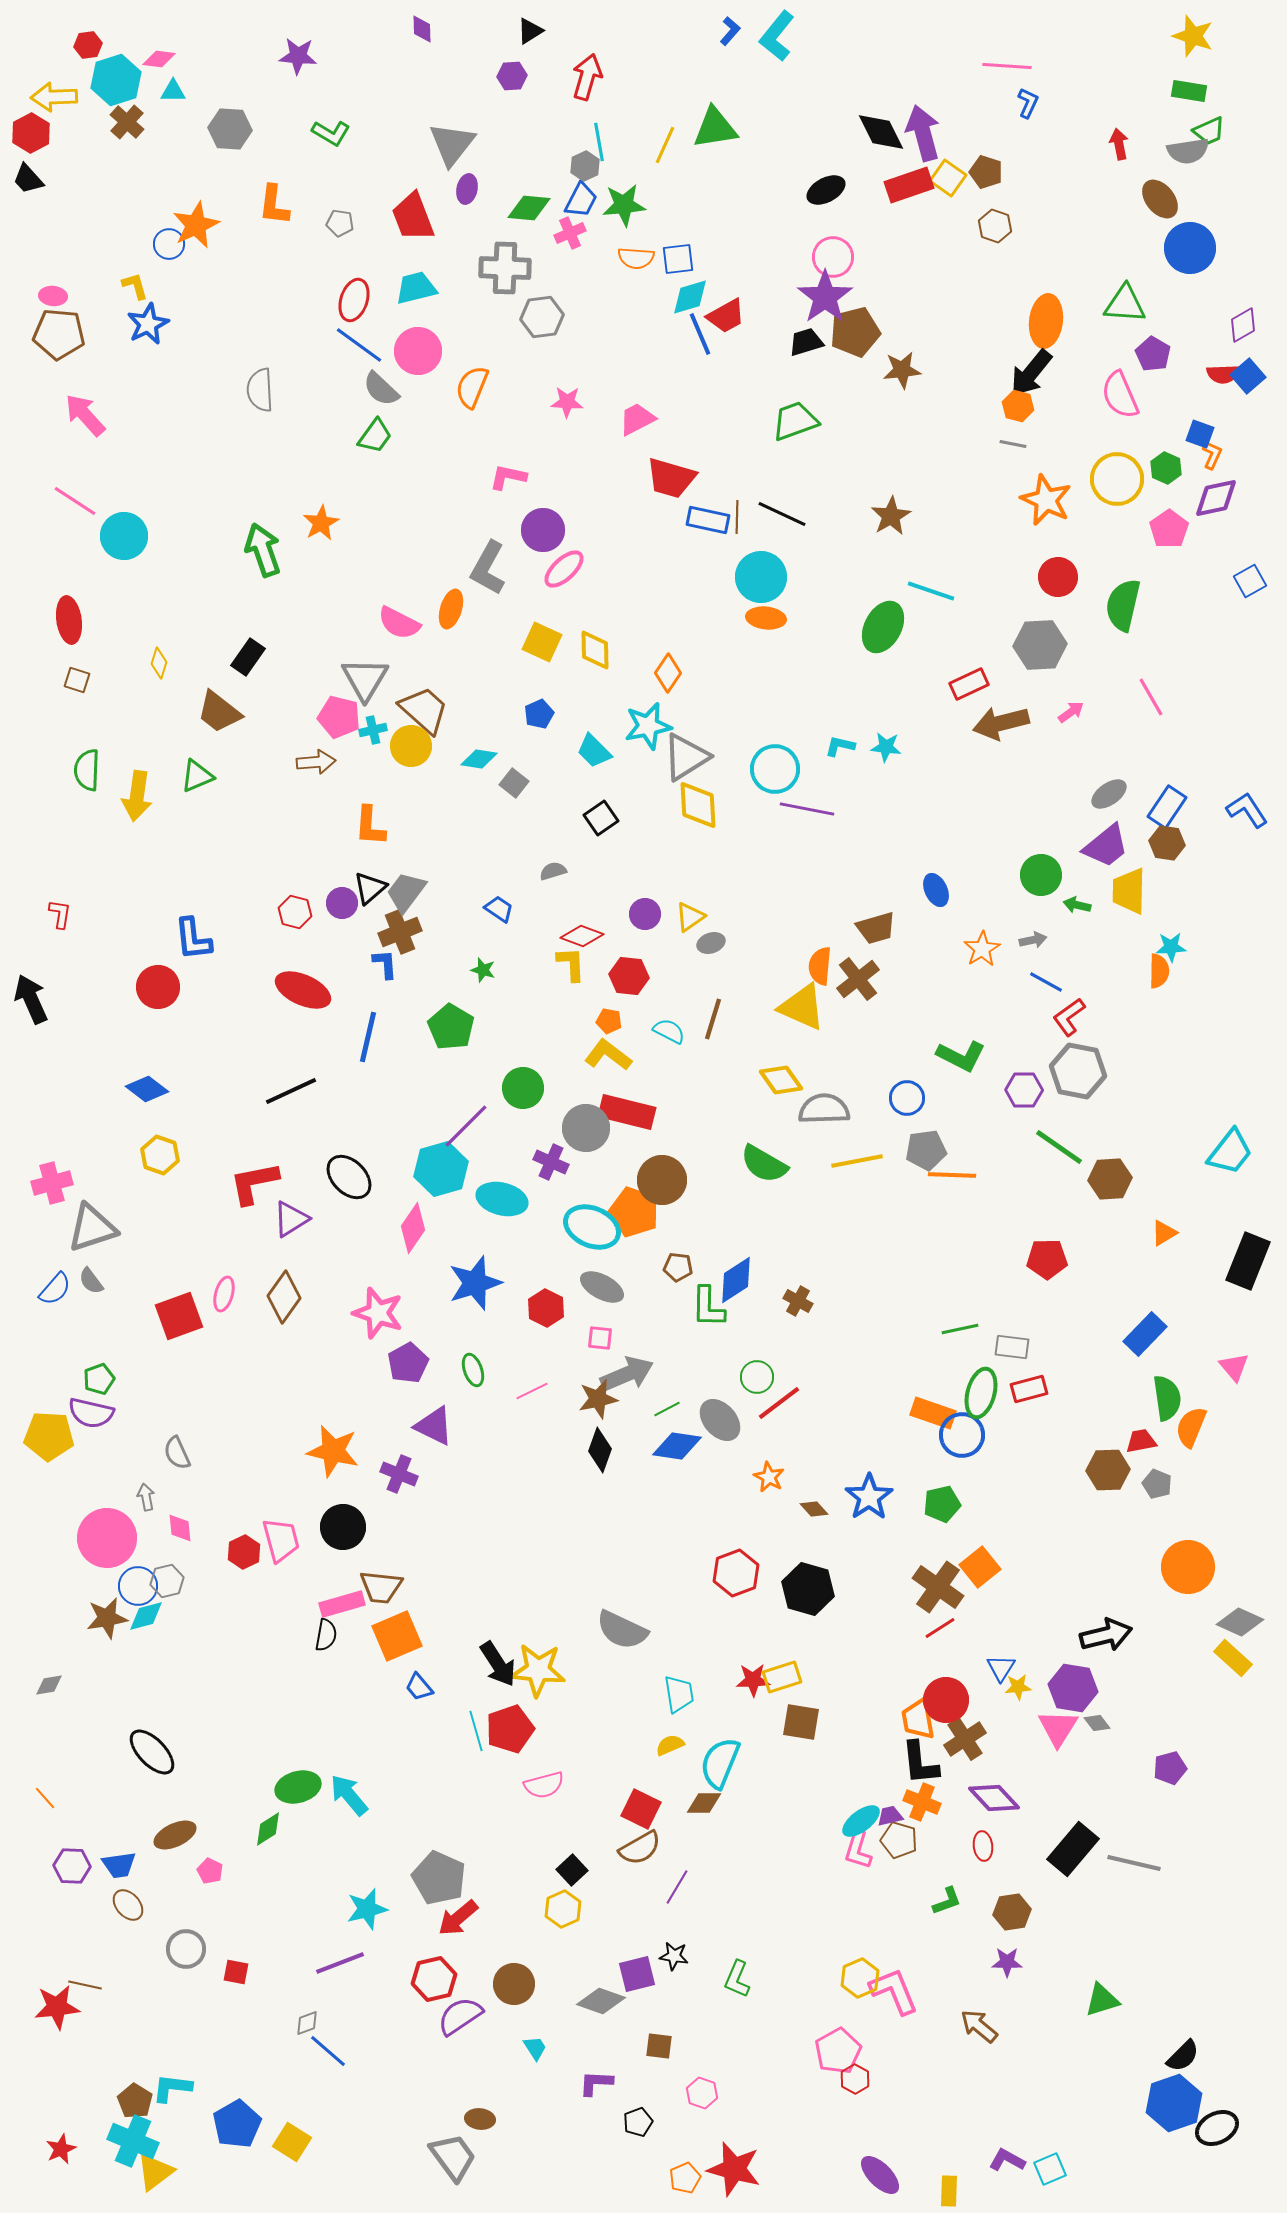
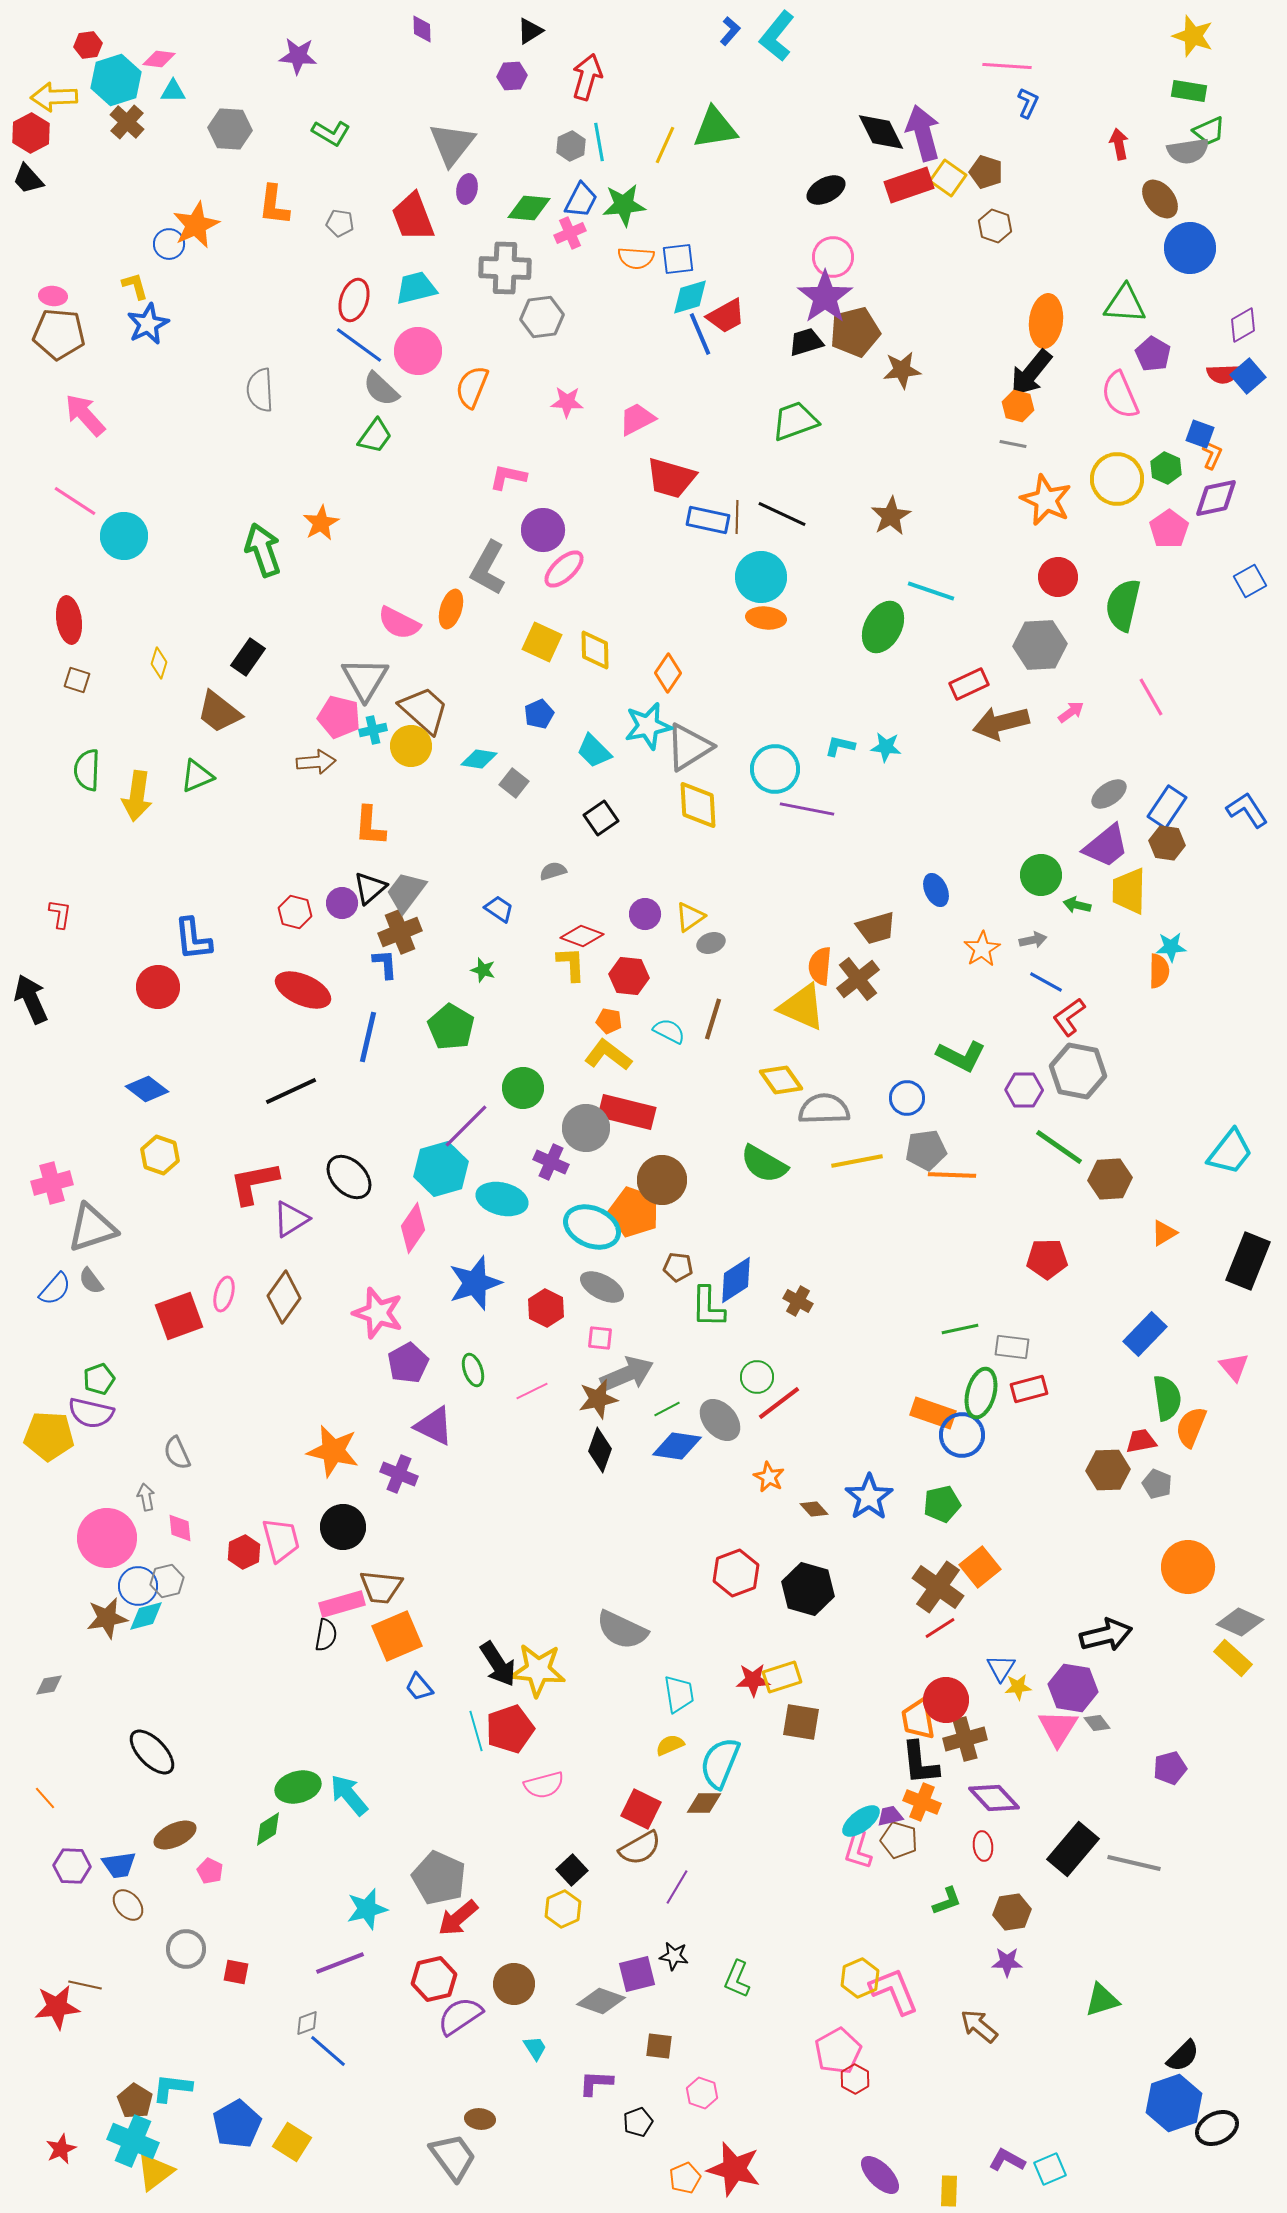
gray hexagon at (585, 166): moved 14 px left, 20 px up
gray triangle at (686, 757): moved 3 px right, 10 px up
brown cross at (965, 1739): rotated 18 degrees clockwise
